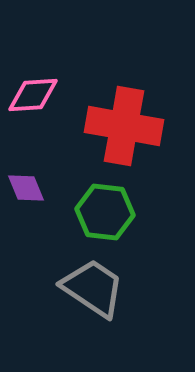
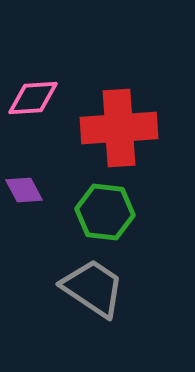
pink diamond: moved 3 px down
red cross: moved 5 px left, 2 px down; rotated 14 degrees counterclockwise
purple diamond: moved 2 px left, 2 px down; rotated 6 degrees counterclockwise
